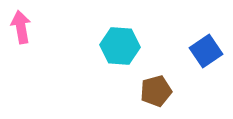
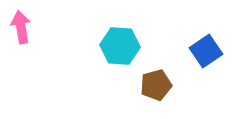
brown pentagon: moved 6 px up
